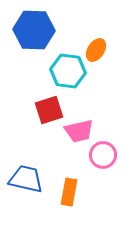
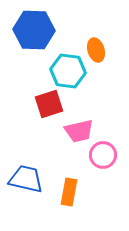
orange ellipse: rotated 50 degrees counterclockwise
red square: moved 6 px up
